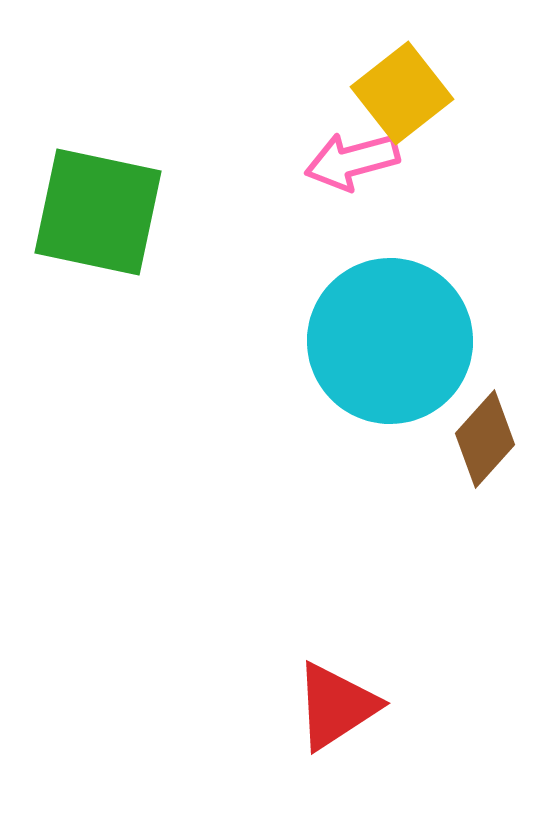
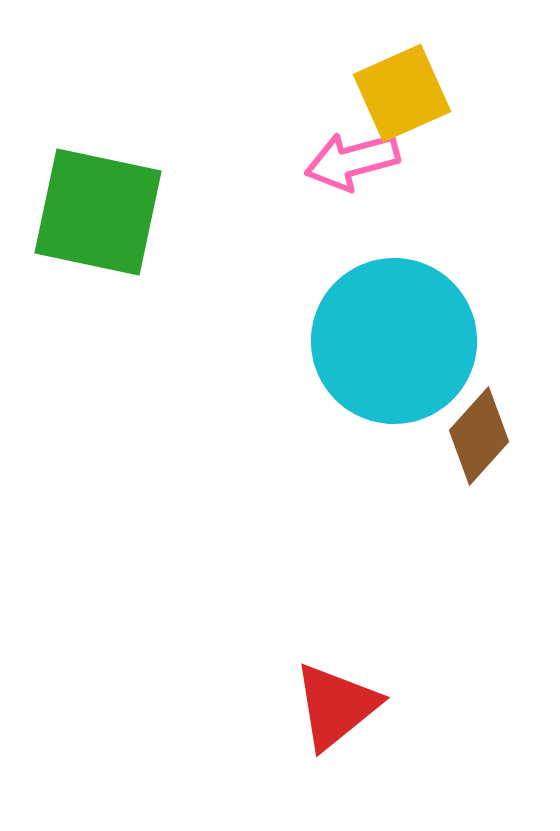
yellow square: rotated 14 degrees clockwise
cyan circle: moved 4 px right
brown diamond: moved 6 px left, 3 px up
red triangle: rotated 6 degrees counterclockwise
